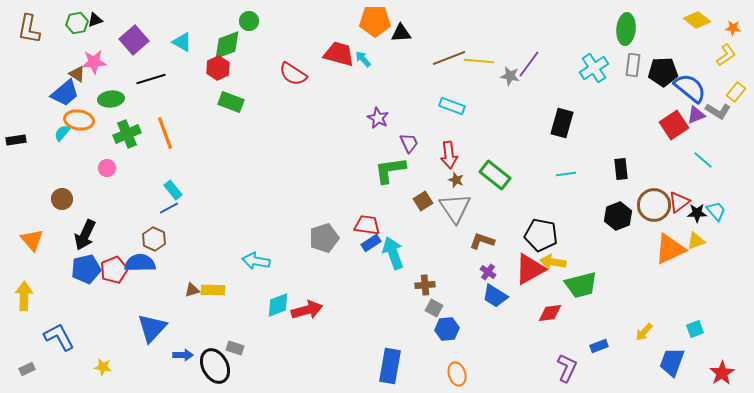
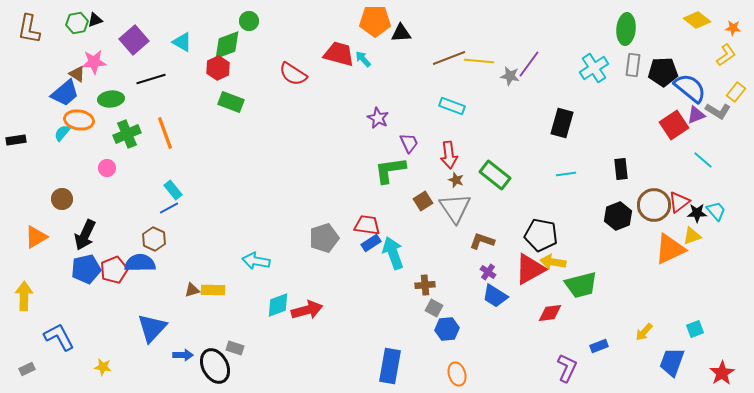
orange triangle at (32, 240): moved 4 px right, 3 px up; rotated 40 degrees clockwise
yellow triangle at (696, 241): moved 4 px left, 5 px up
